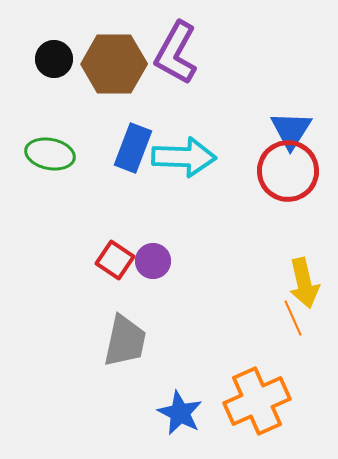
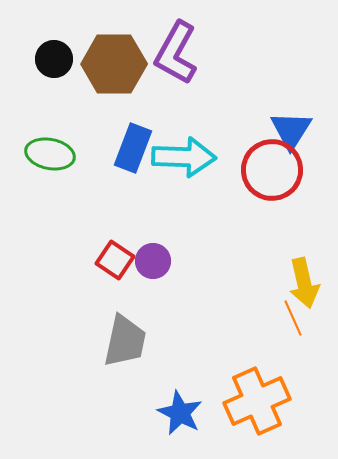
red circle: moved 16 px left, 1 px up
